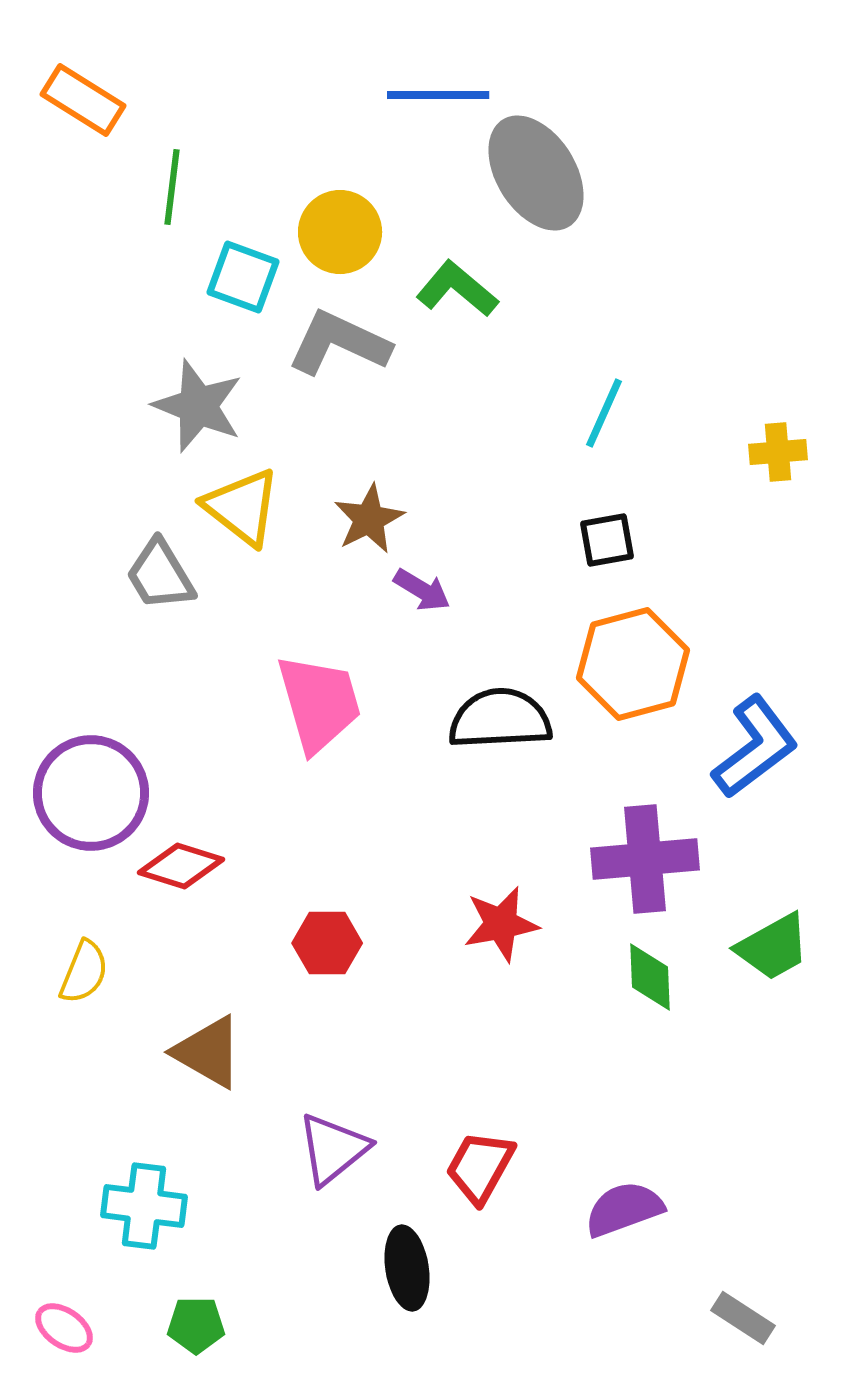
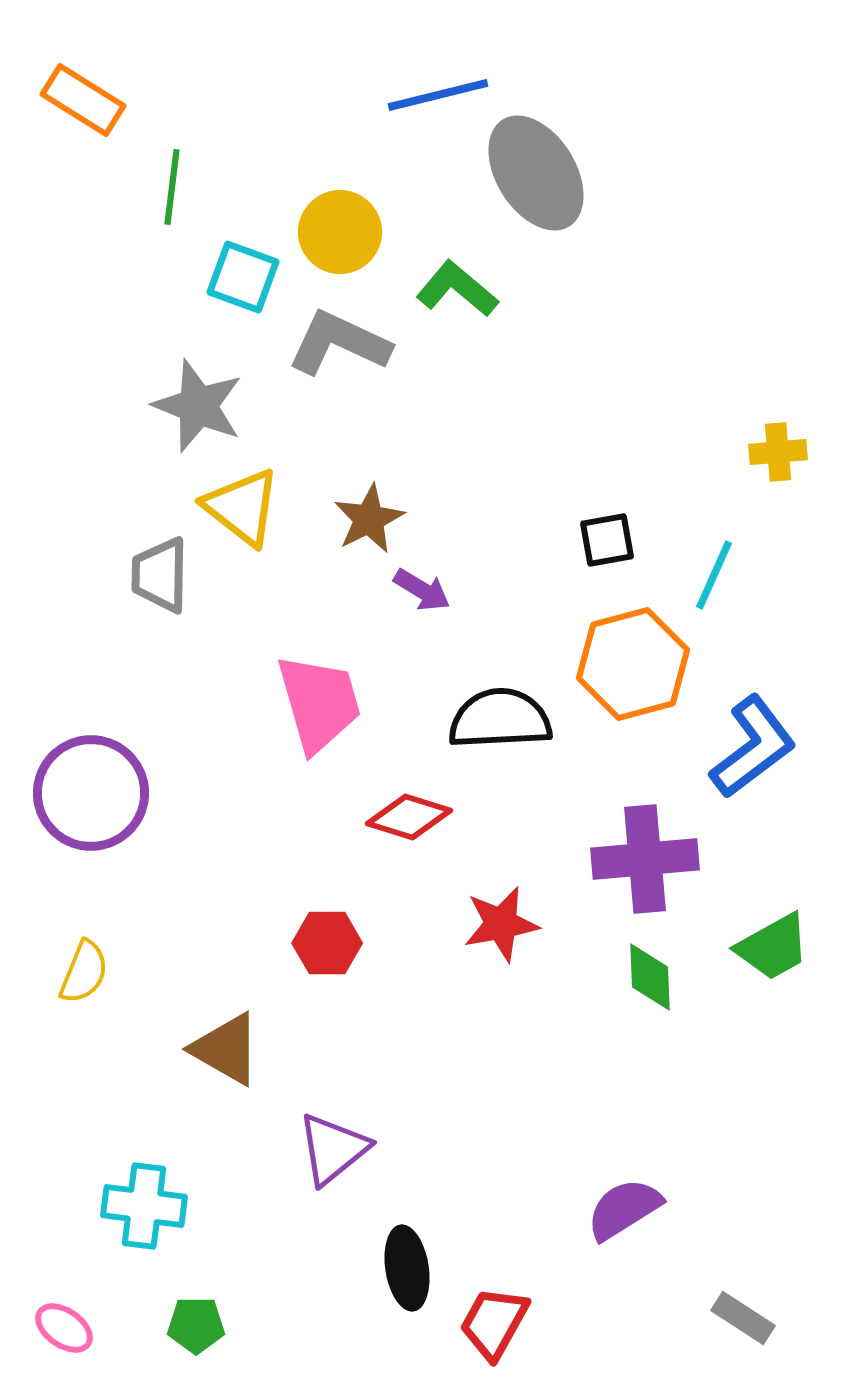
blue line: rotated 14 degrees counterclockwise
cyan line: moved 110 px right, 162 px down
gray trapezoid: rotated 32 degrees clockwise
blue L-shape: moved 2 px left
red diamond: moved 228 px right, 49 px up
brown triangle: moved 18 px right, 3 px up
red trapezoid: moved 14 px right, 156 px down
purple semicircle: rotated 12 degrees counterclockwise
